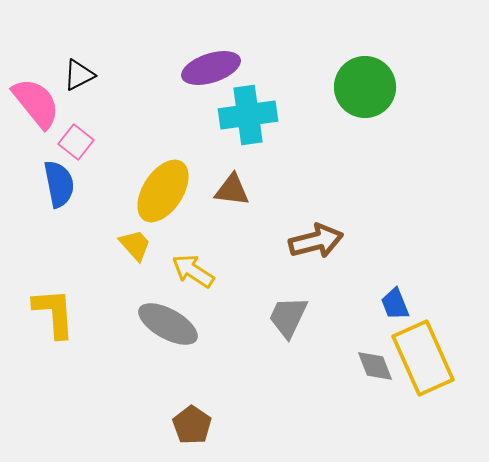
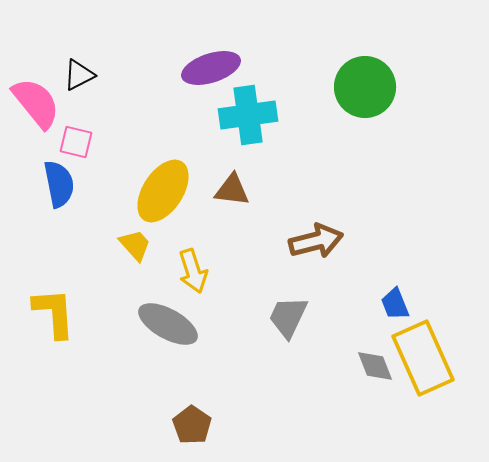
pink square: rotated 24 degrees counterclockwise
yellow arrow: rotated 141 degrees counterclockwise
